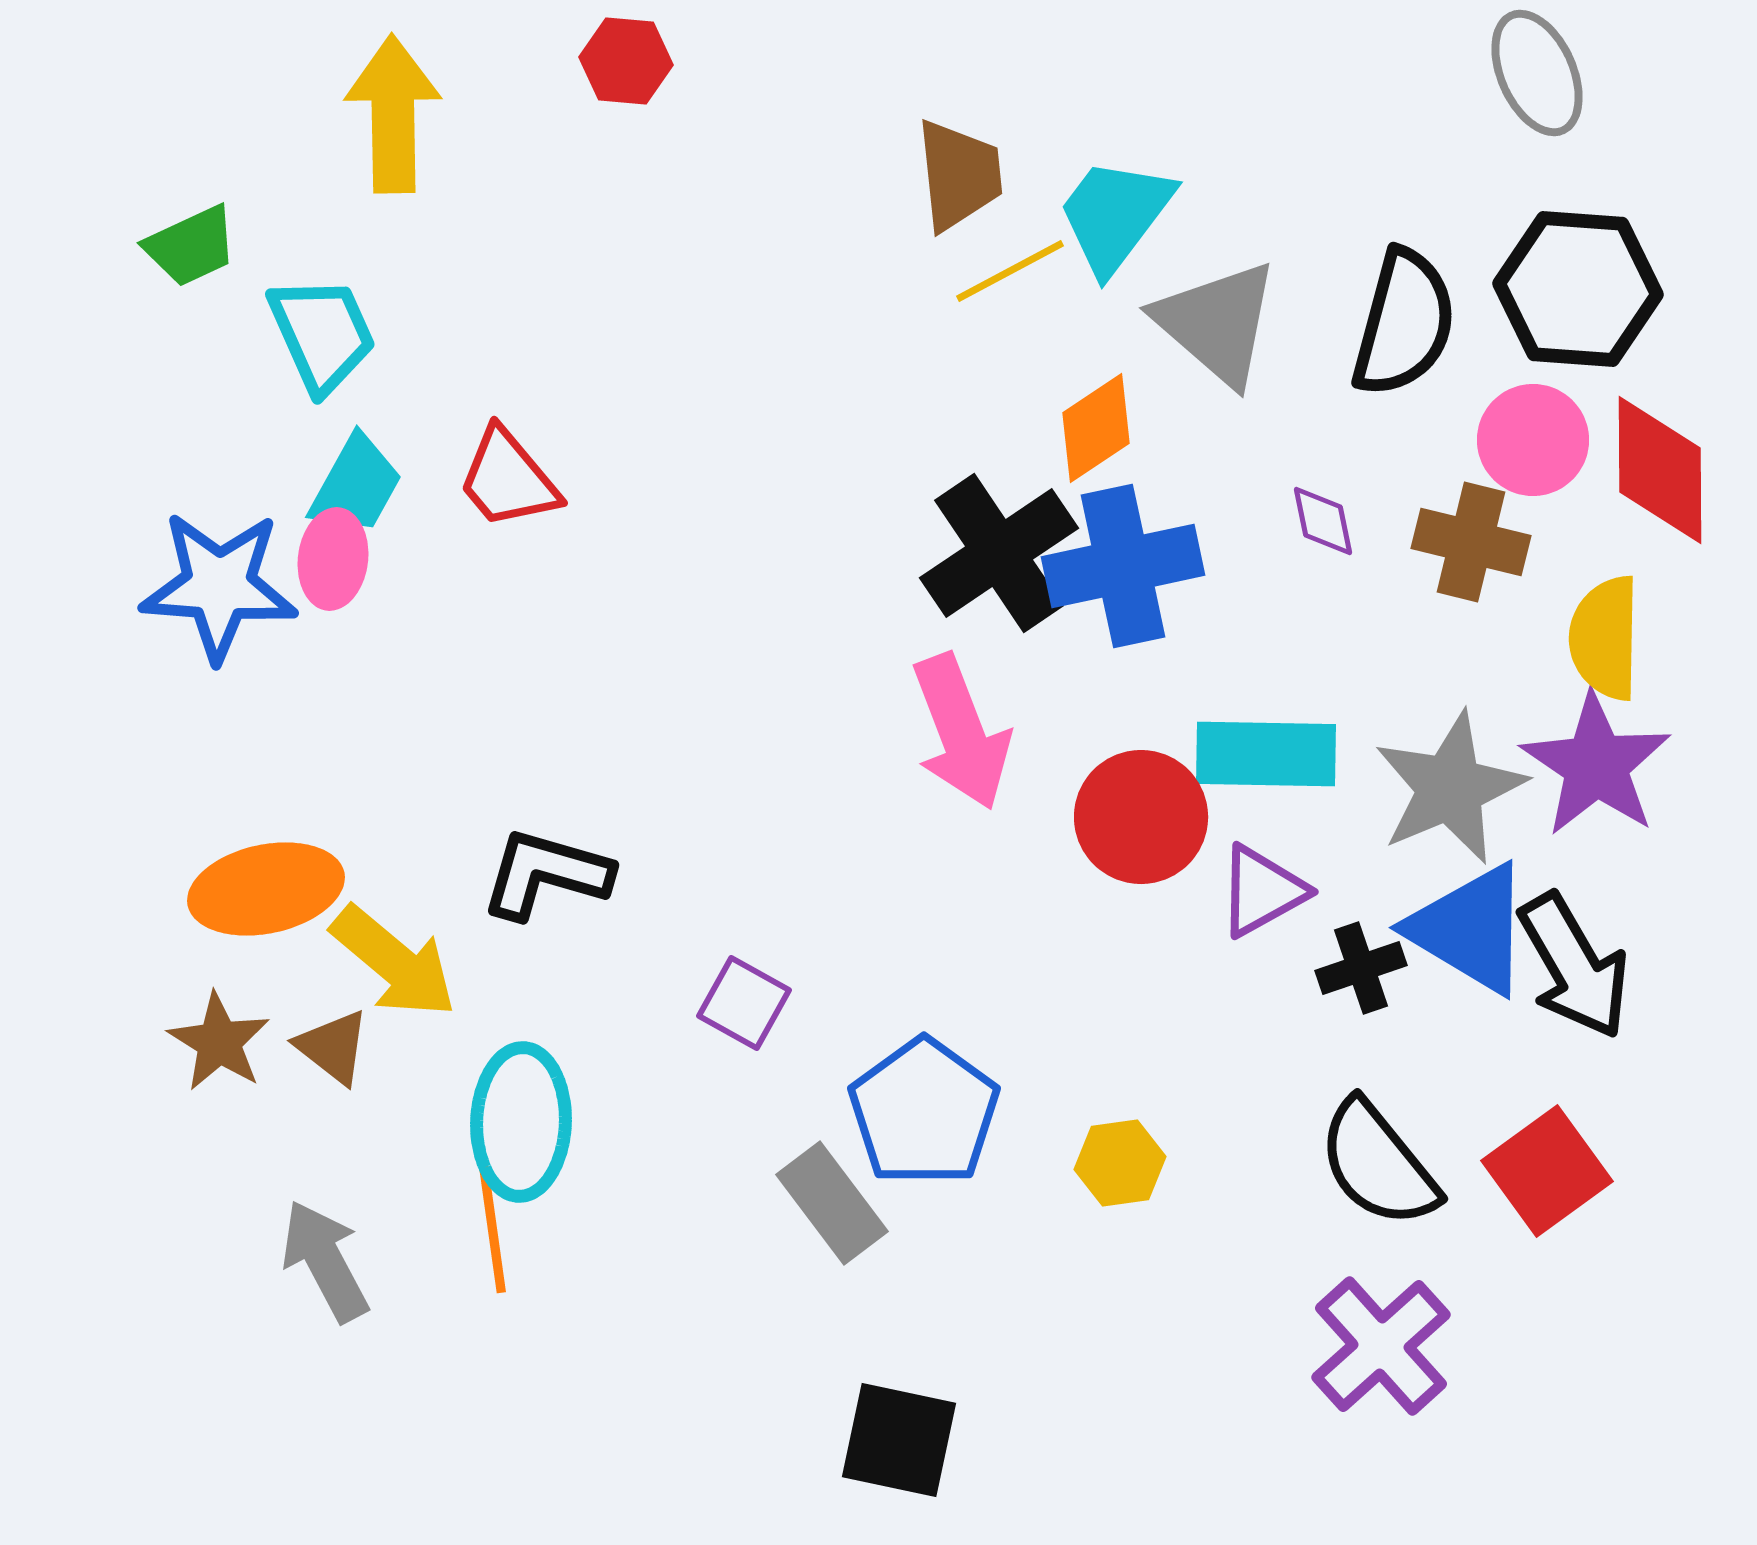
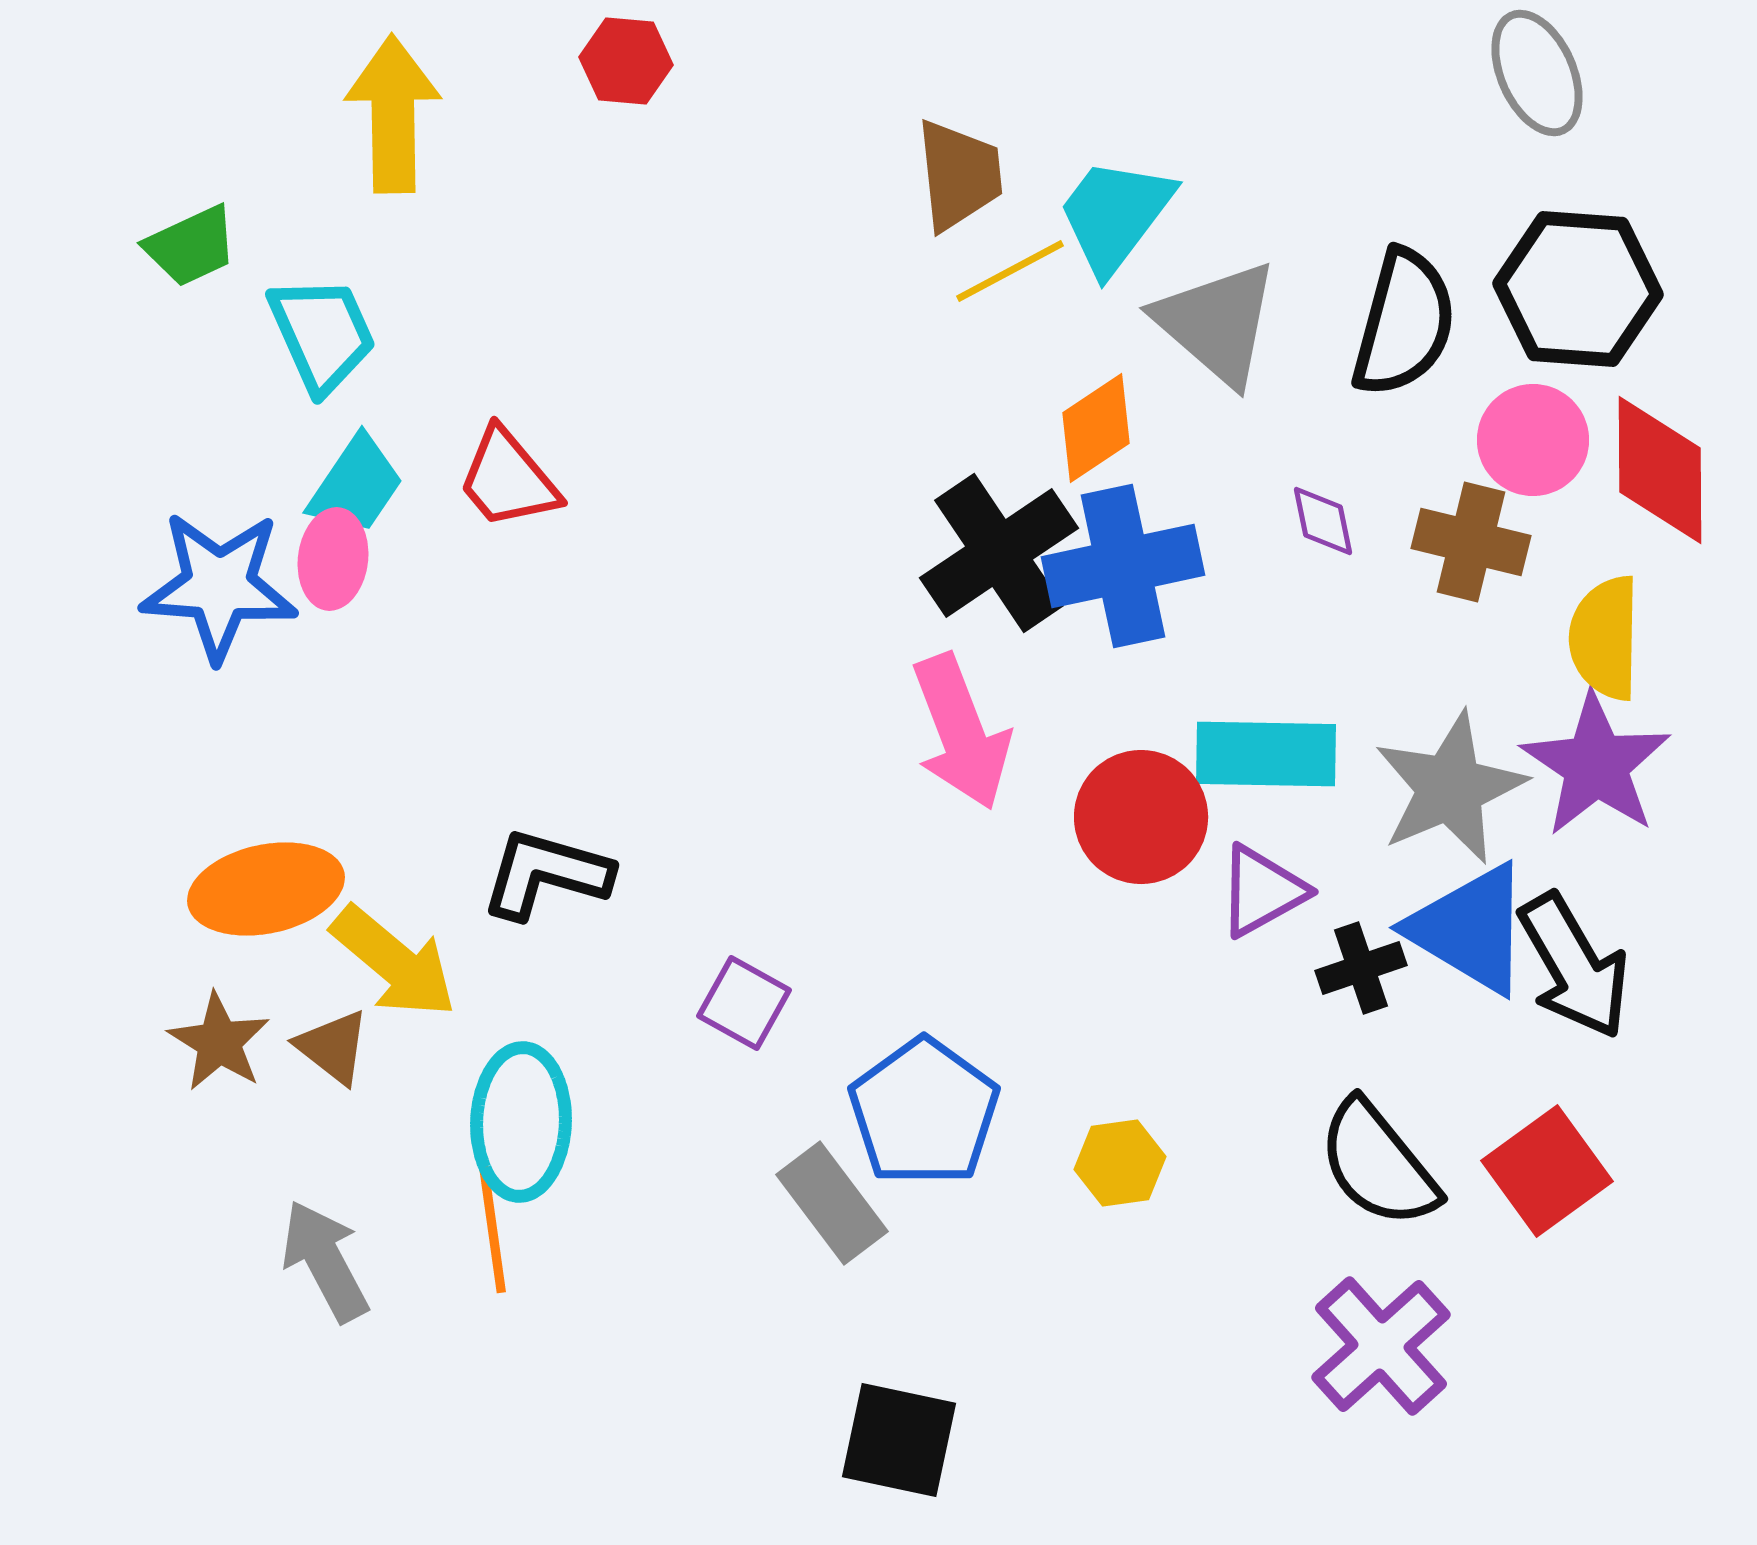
cyan trapezoid at (356, 485): rotated 5 degrees clockwise
